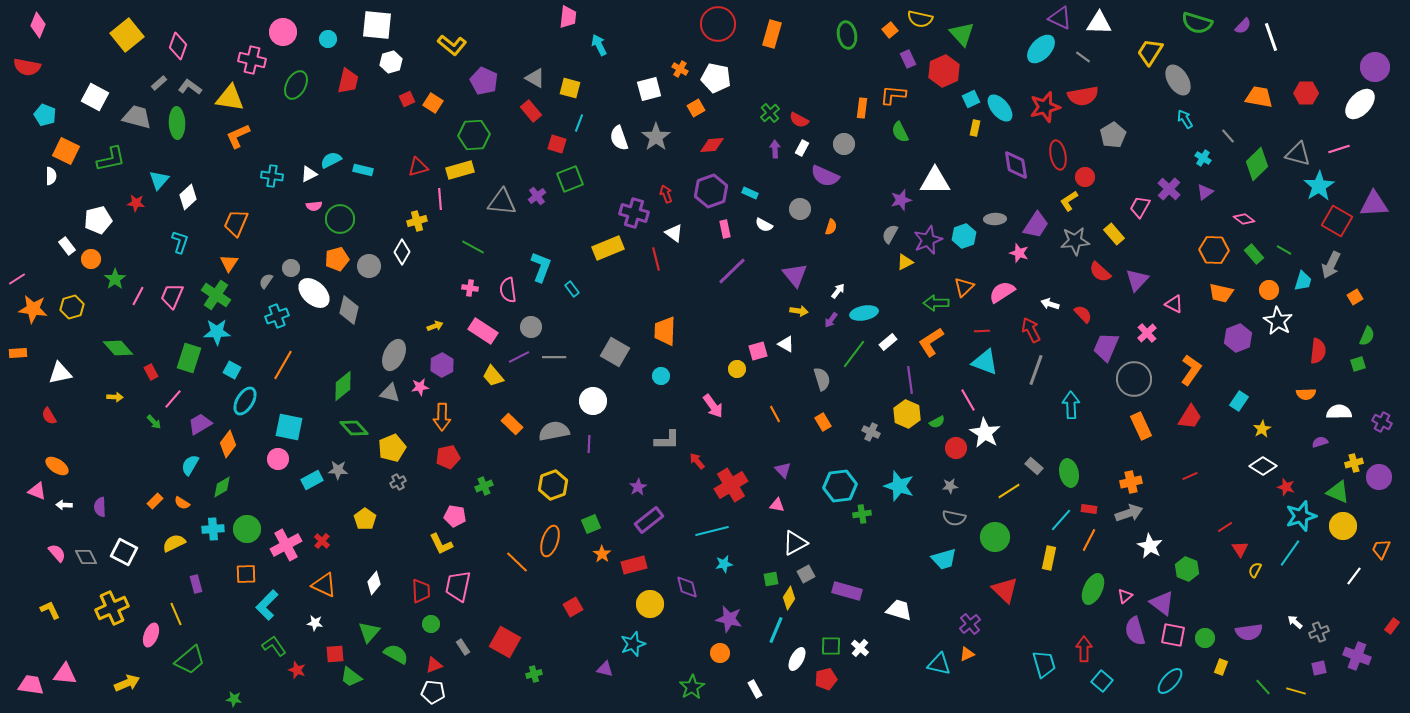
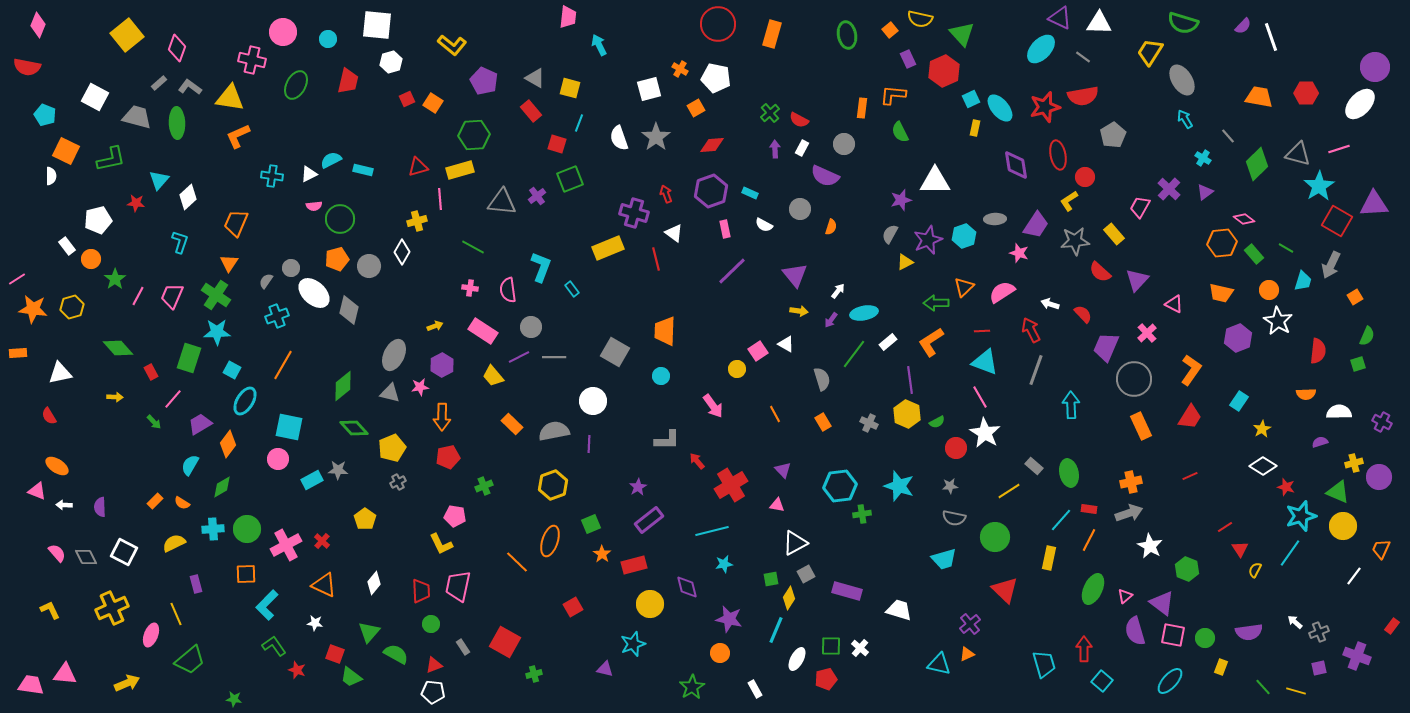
green semicircle at (1197, 23): moved 14 px left
pink diamond at (178, 46): moved 1 px left, 2 px down
gray ellipse at (1178, 80): moved 4 px right
orange hexagon at (1214, 250): moved 8 px right, 7 px up; rotated 8 degrees counterclockwise
green line at (1284, 250): moved 2 px right, 2 px up
pink square at (758, 351): rotated 18 degrees counterclockwise
pink line at (968, 400): moved 12 px right, 3 px up
gray cross at (871, 432): moved 2 px left, 9 px up
red square at (335, 654): rotated 24 degrees clockwise
